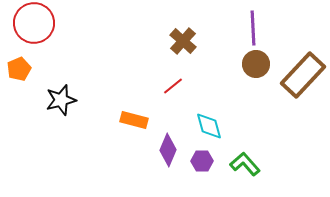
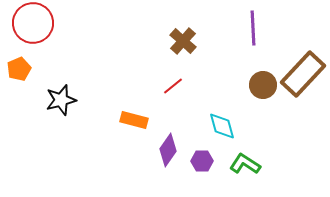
red circle: moved 1 px left
brown circle: moved 7 px right, 21 px down
brown rectangle: moved 1 px up
cyan diamond: moved 13 px right
purple diamond: rotated 12 degrees clockwise
green L-shape: rotated 16 degrees counterclockwise
